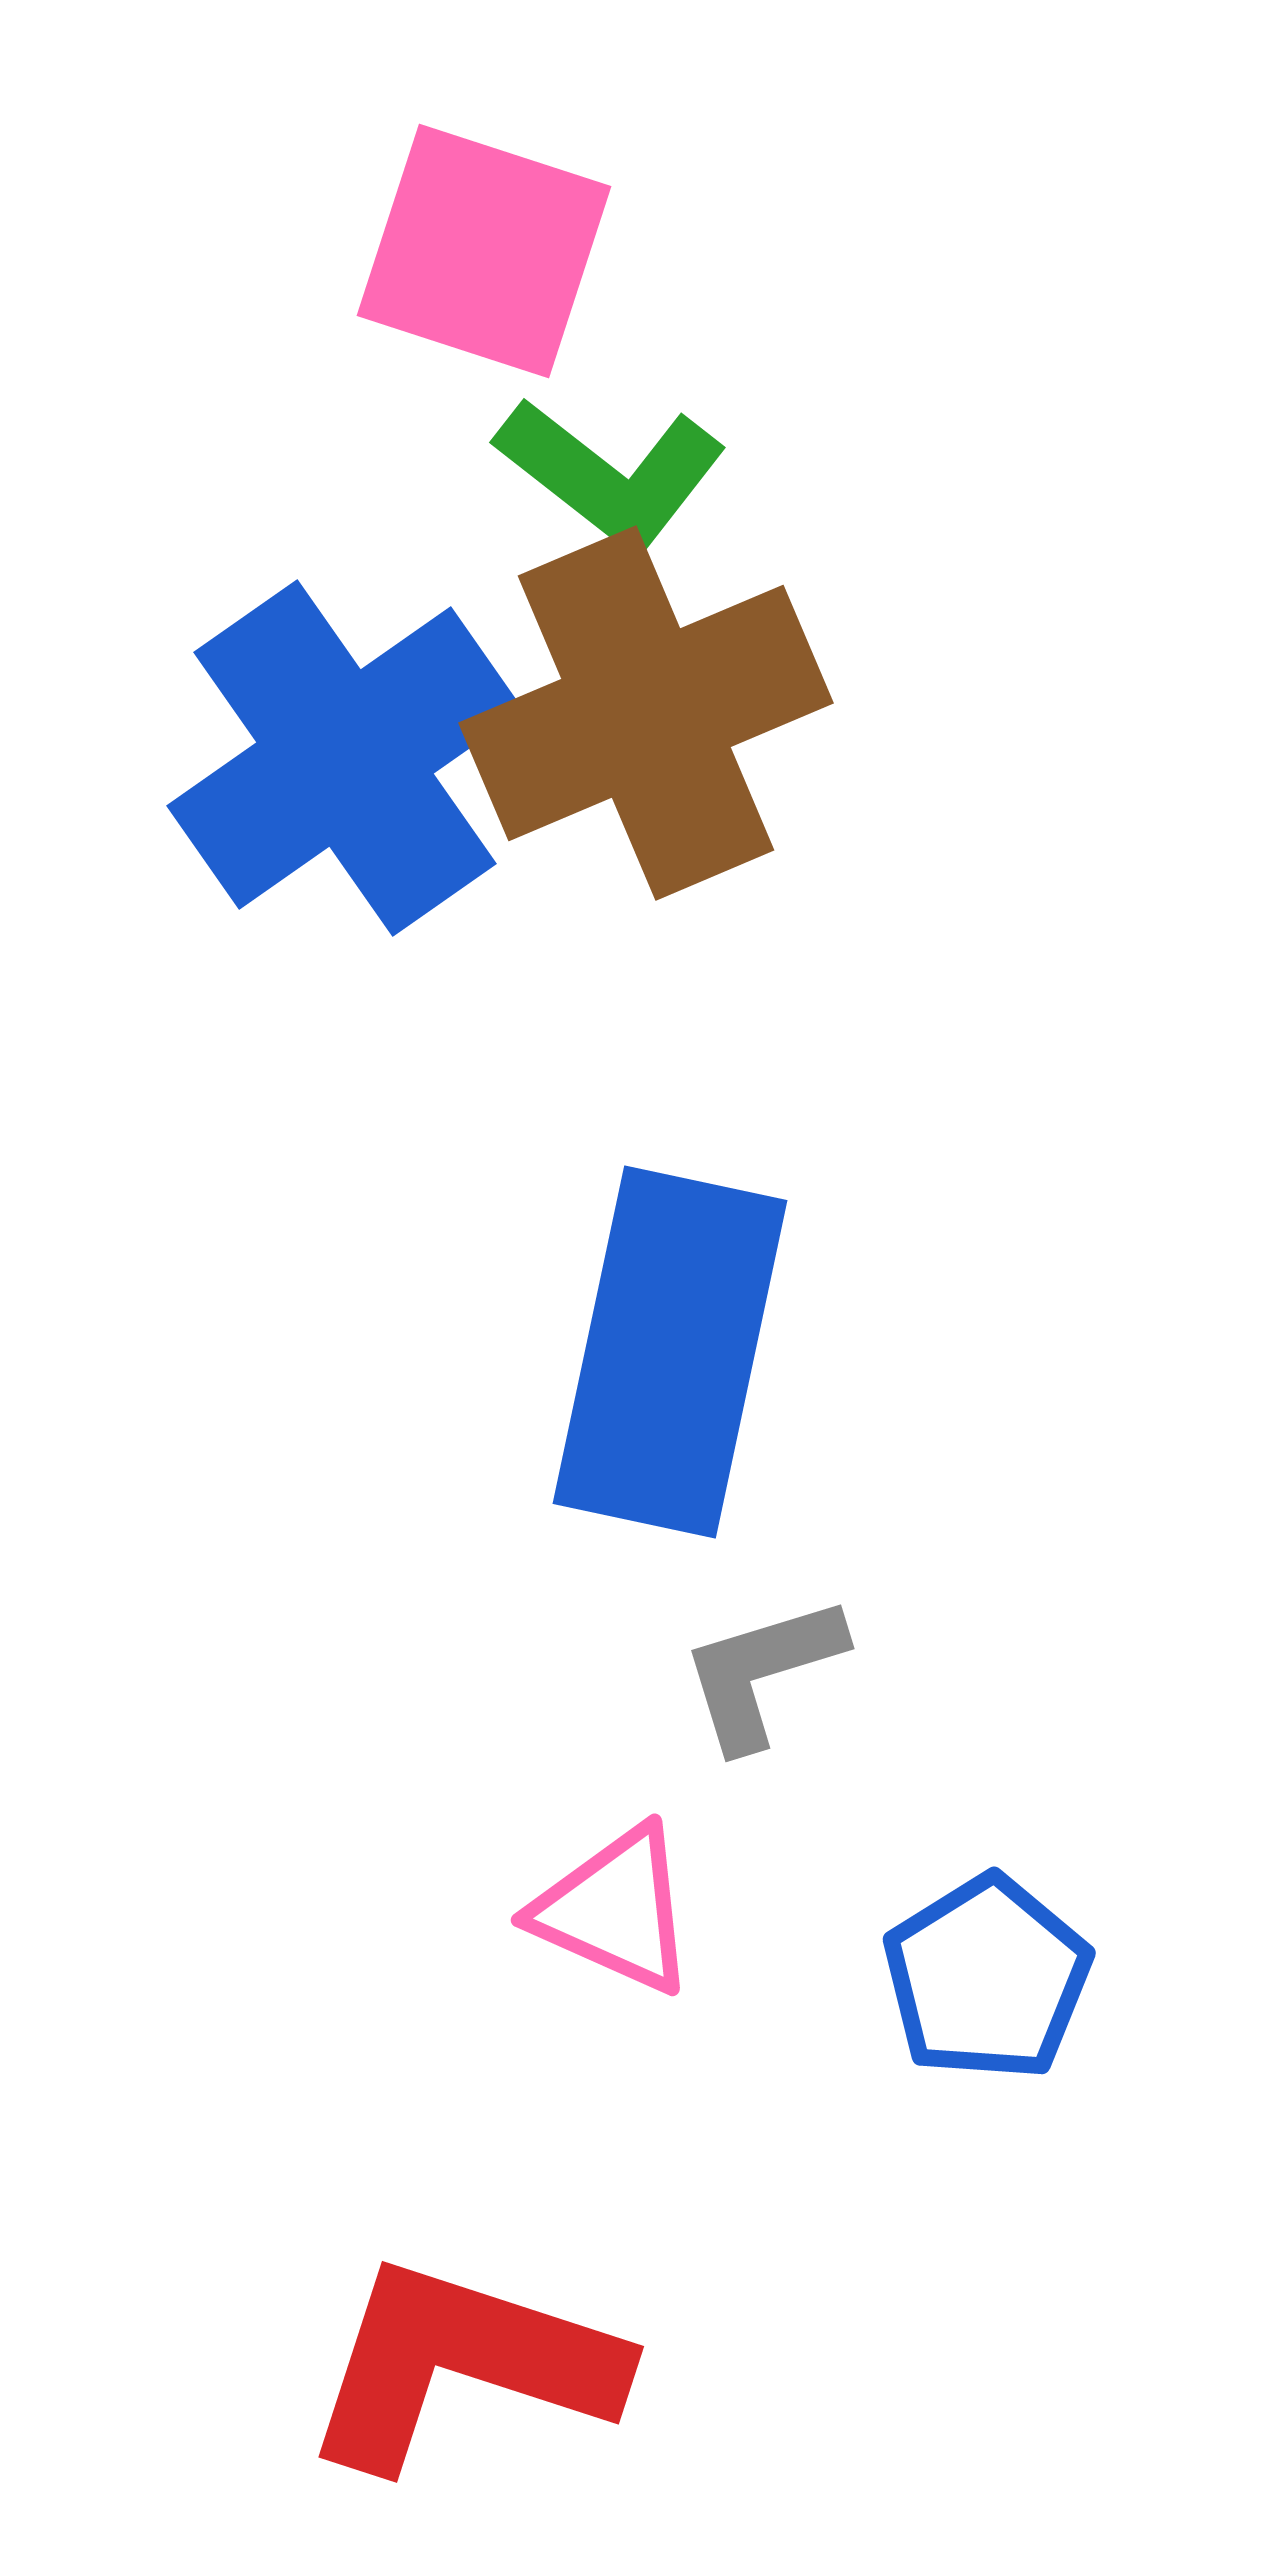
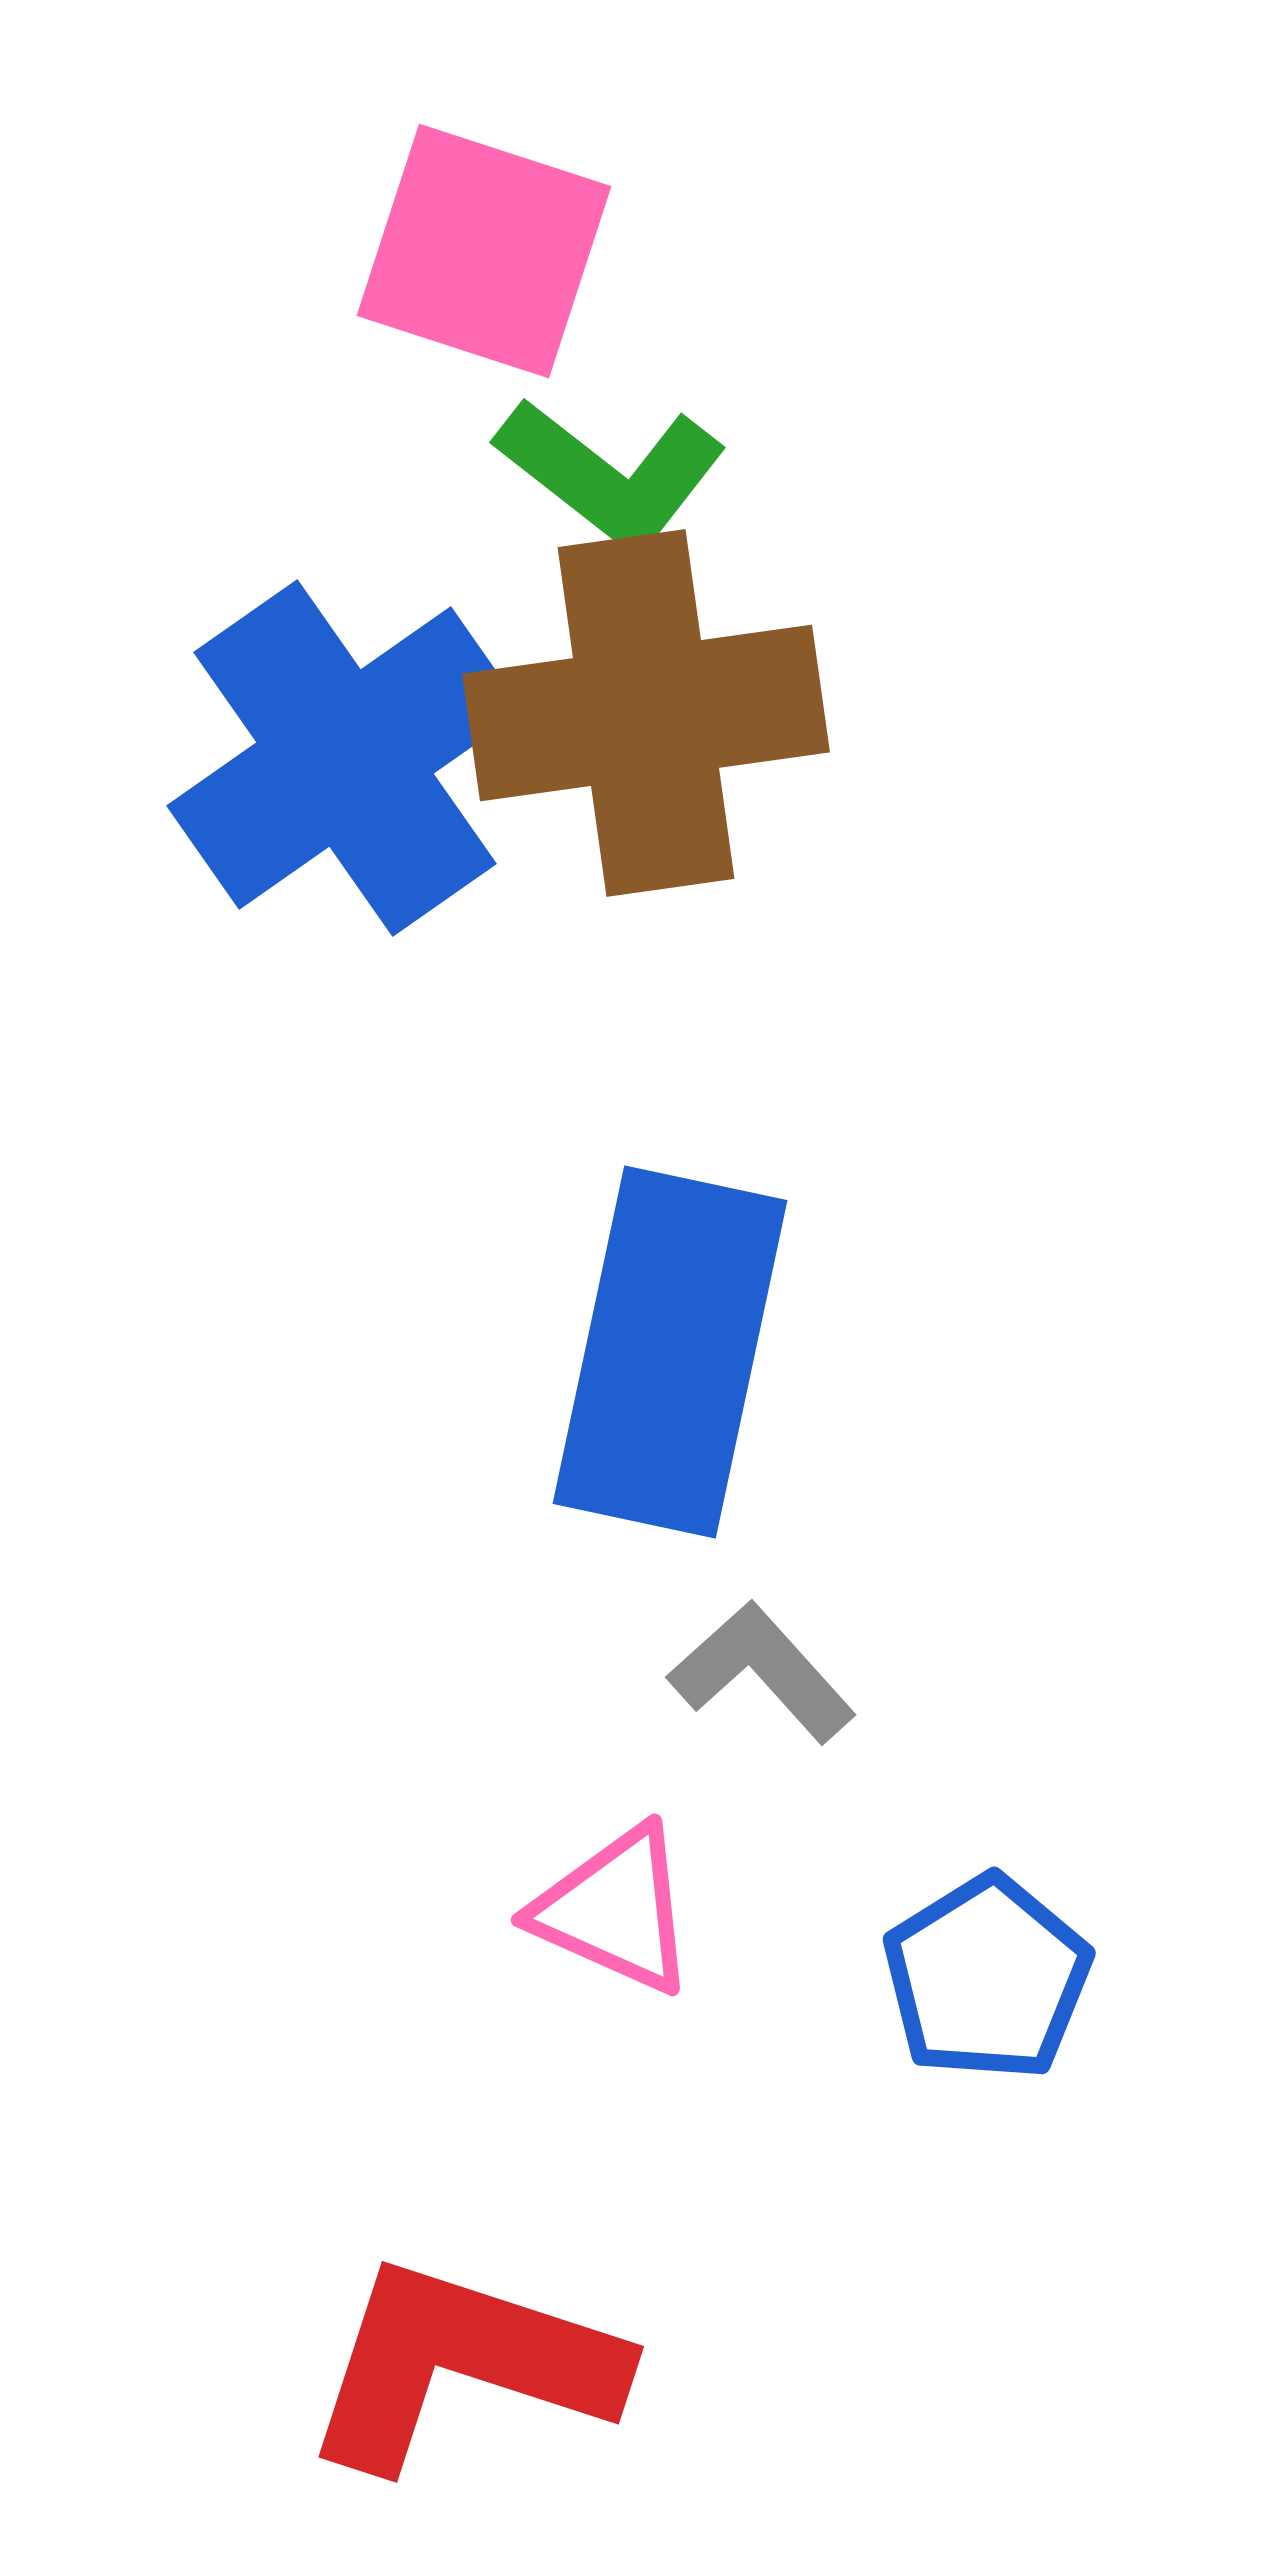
brown cross: rotated 15 degrees clockwise
gray L-shape: rotated 65 degrees clockwise
